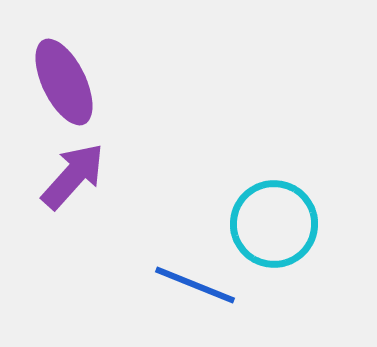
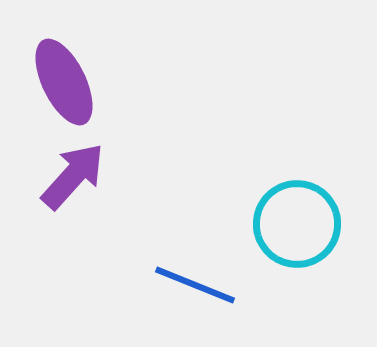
cyan circle: moved 23 px right
